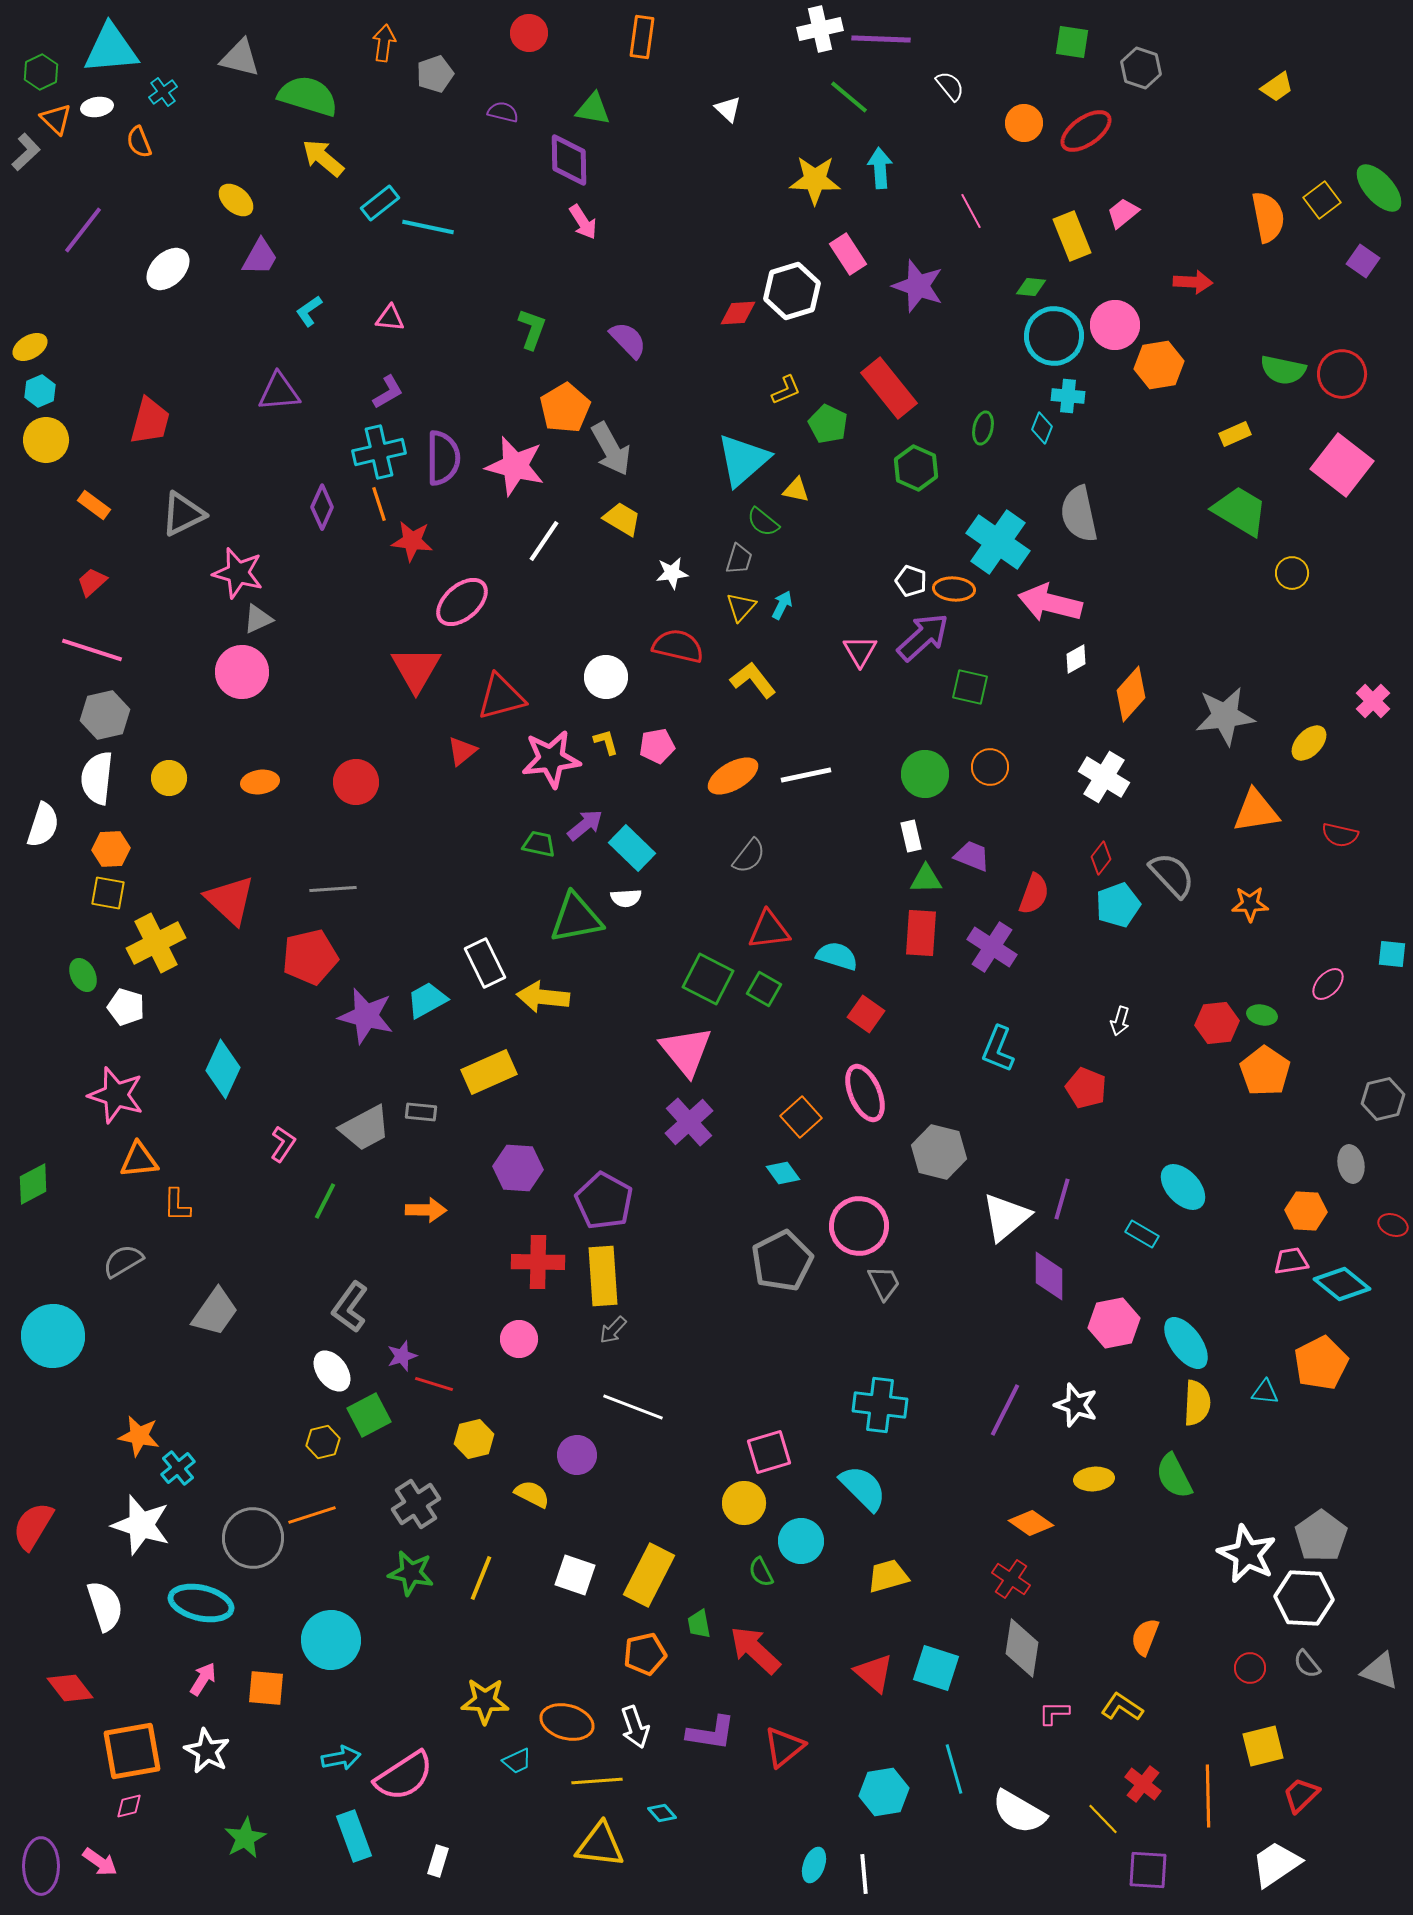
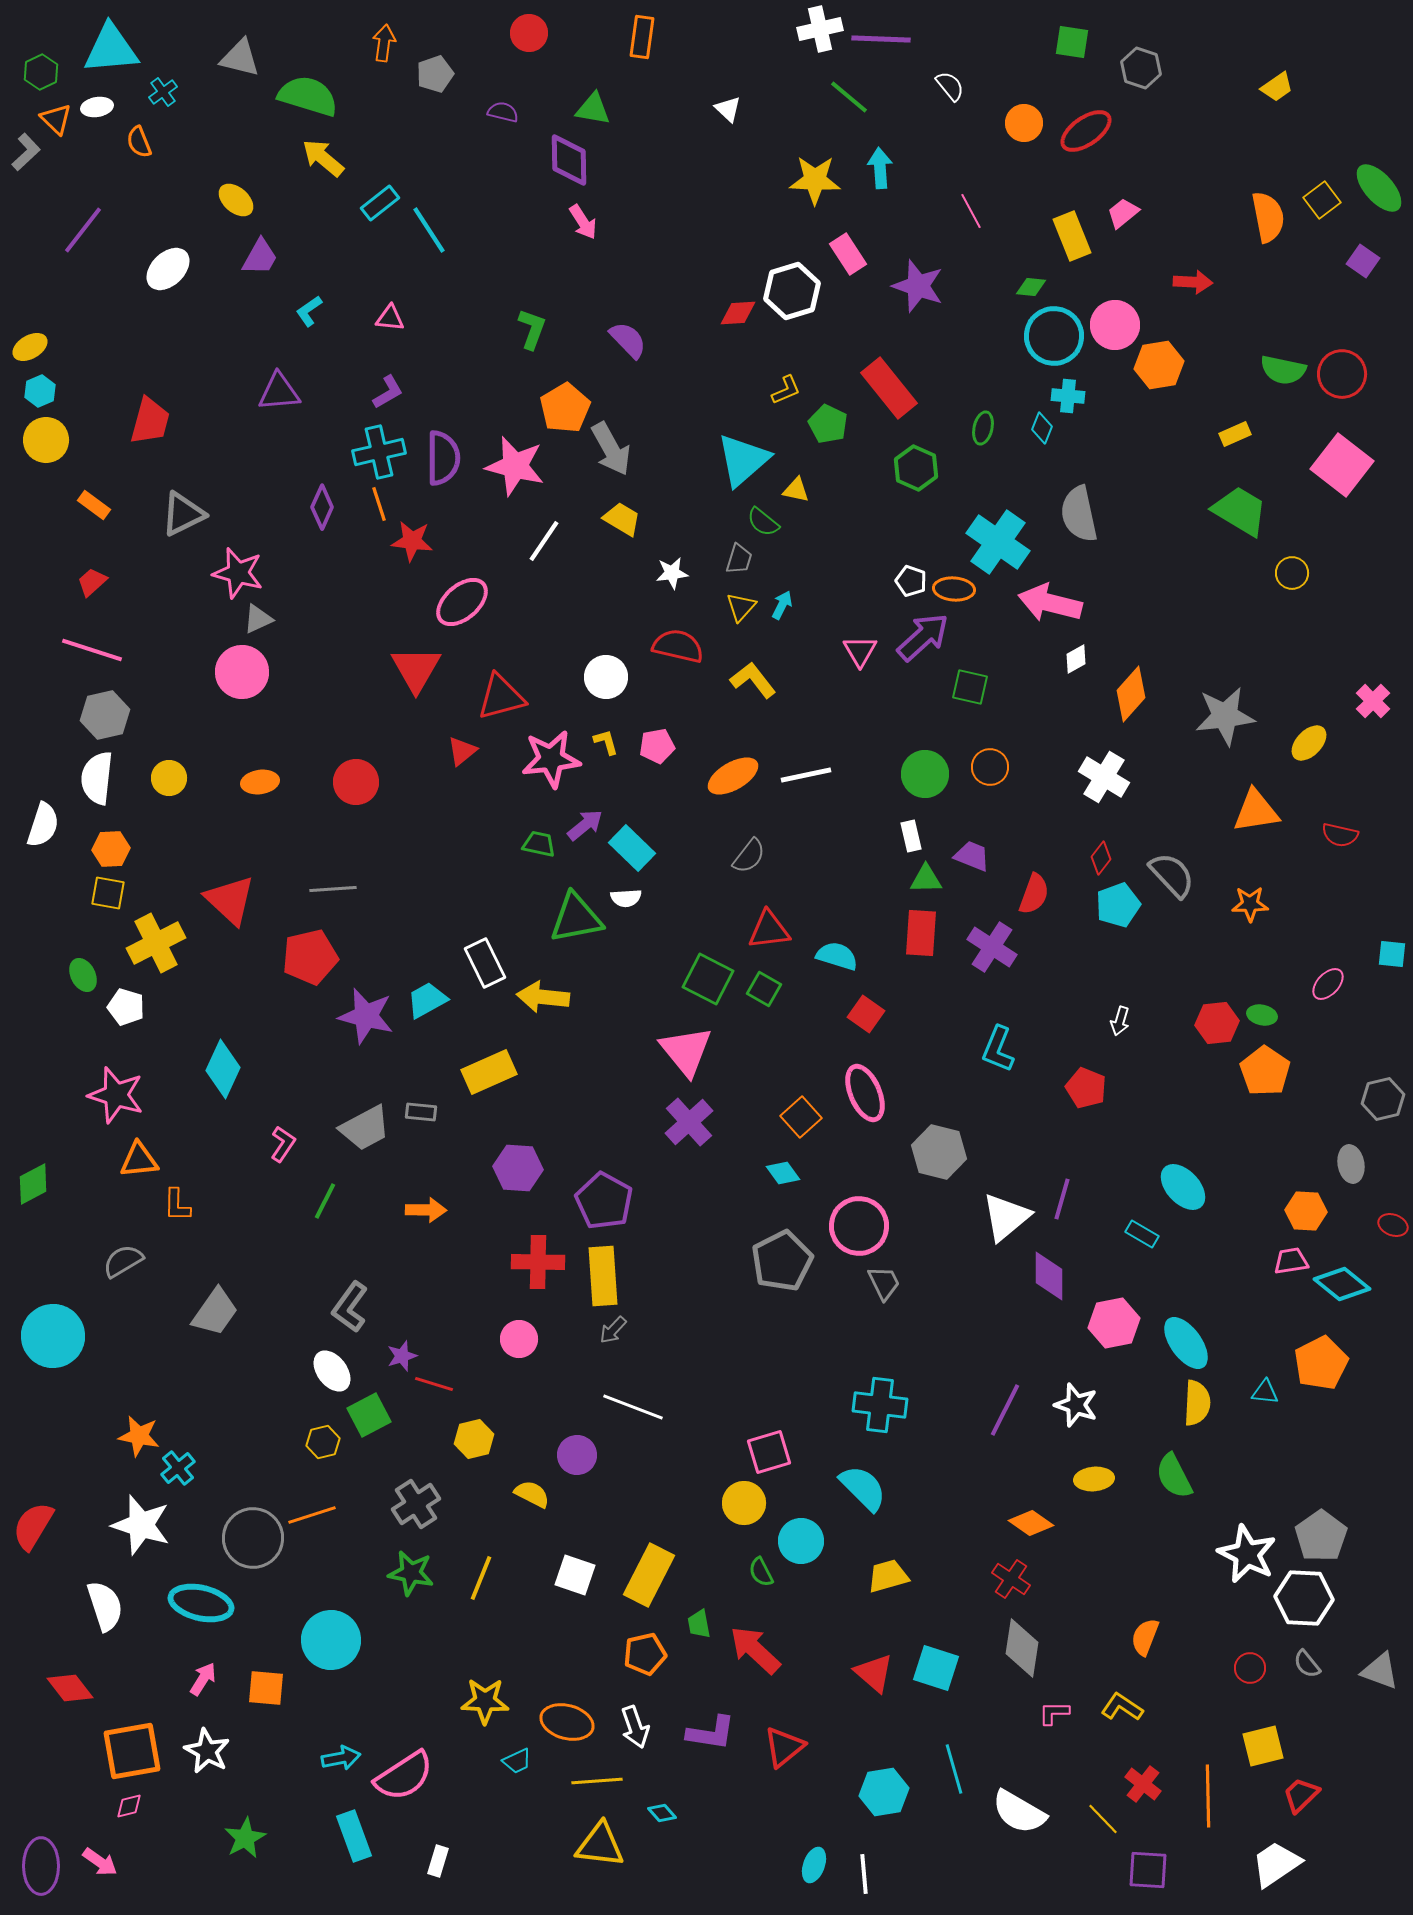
cyan line at (428, 227): moved 1 px right, 3 px down; rotated 45 degrees clockwise
